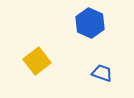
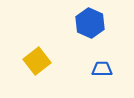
blue trapezoid: moved 4 px up; rotated 20 degrees counterclockwise
